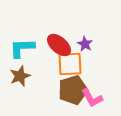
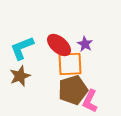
cyan L-shape: rotated 20 degrees counterclockwise
pink L-shape: moved 2 px left, 3 px down; rotated 55 degrees clockwise
